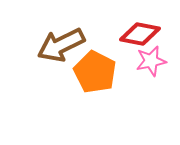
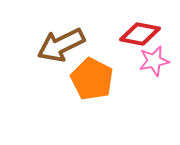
pink star: moved 3 px right
orange pentagon: moved 3 px left, 7 px down
